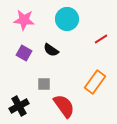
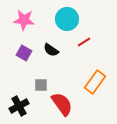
red line: moved 17 px left, 3 px down
gray square: moved 3 px left, 1 px down
red semicircle: moved 2 px left, 2 px up
